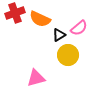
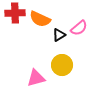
red cross: rotated 18 degrees clockwise
yellow circle: moved 6 px left, 10 px down
